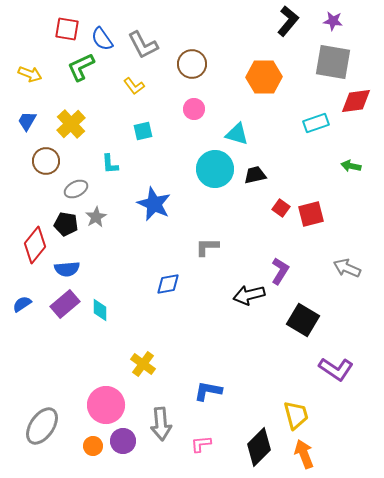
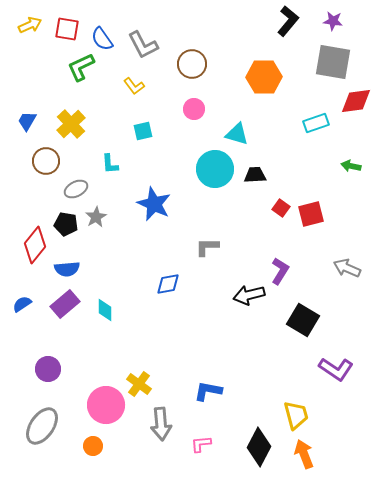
yellow arrow at (30, 74): moved 49 px up; rotated 45 degrees counterclockwise
black trapezoid at (255, 175): rotated 10 degrees clockwise
cyan diamond at (100, 310): moved 5 px right
yellow cross at (143, 364): moved 4 px left, 20 px down
purple circle at (123, 441): moved 75 px left, 72 px up
black diamond at (259, 447): rotated 18 degrees counterclockwise
